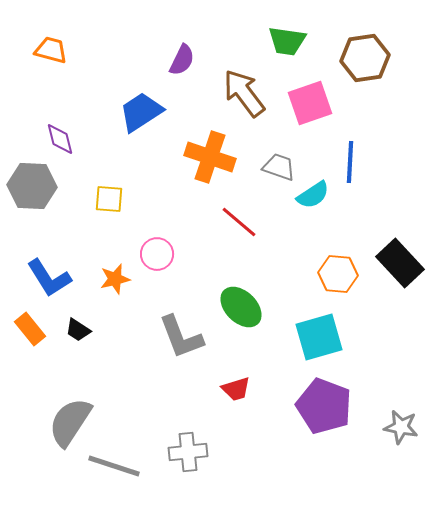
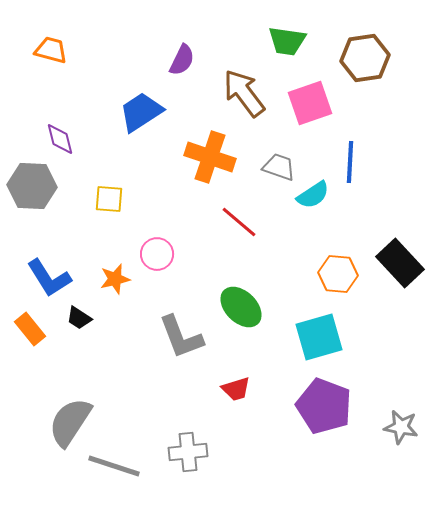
black trapezoid: moved 1 px right, 12 px up
